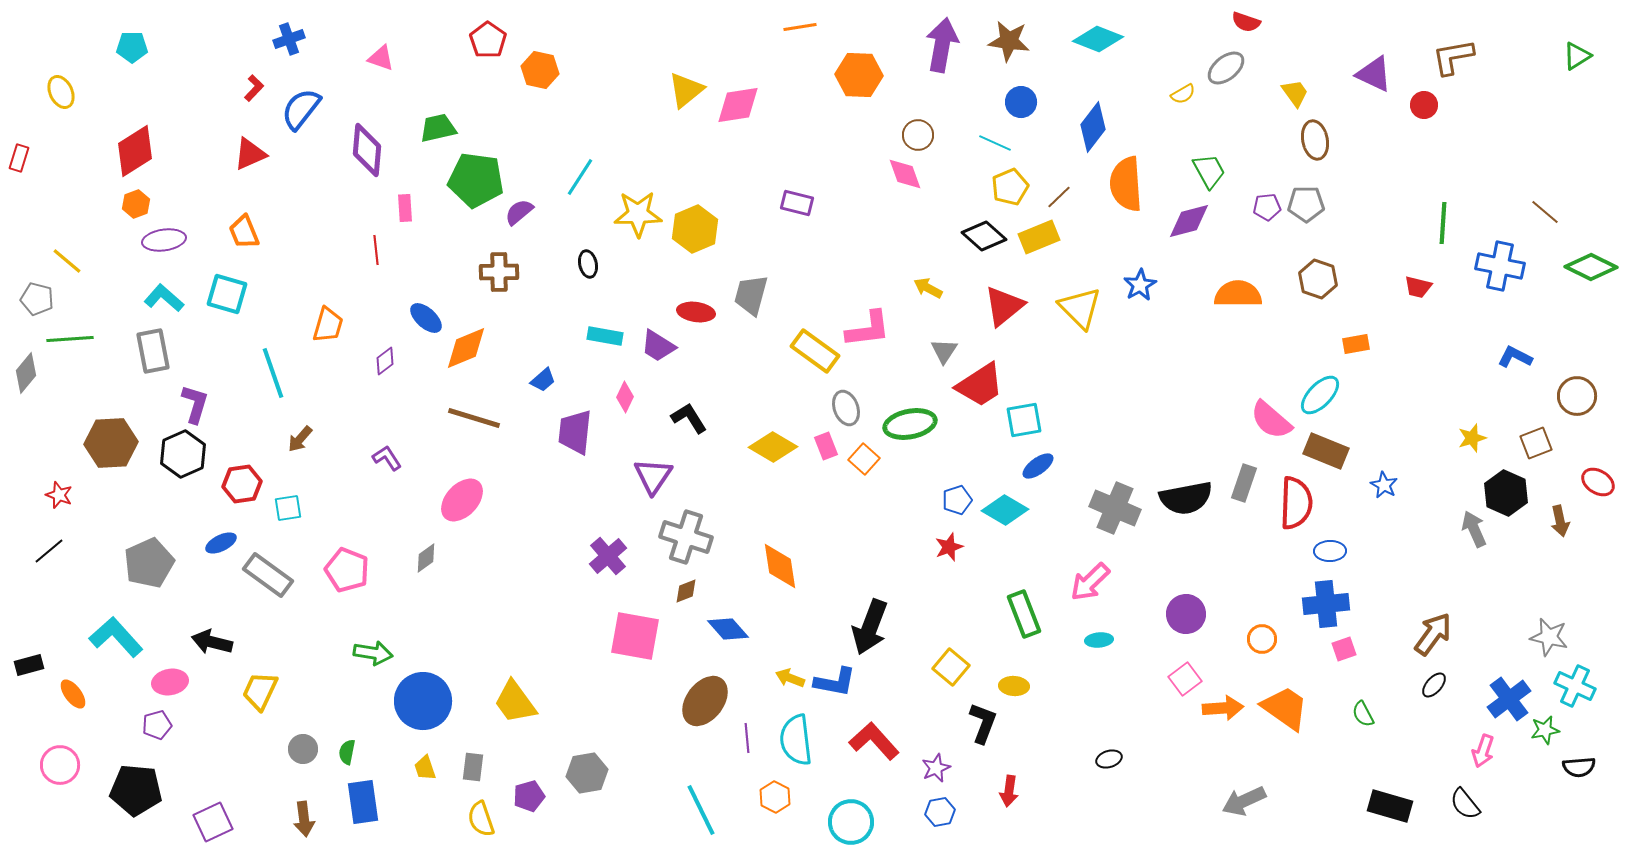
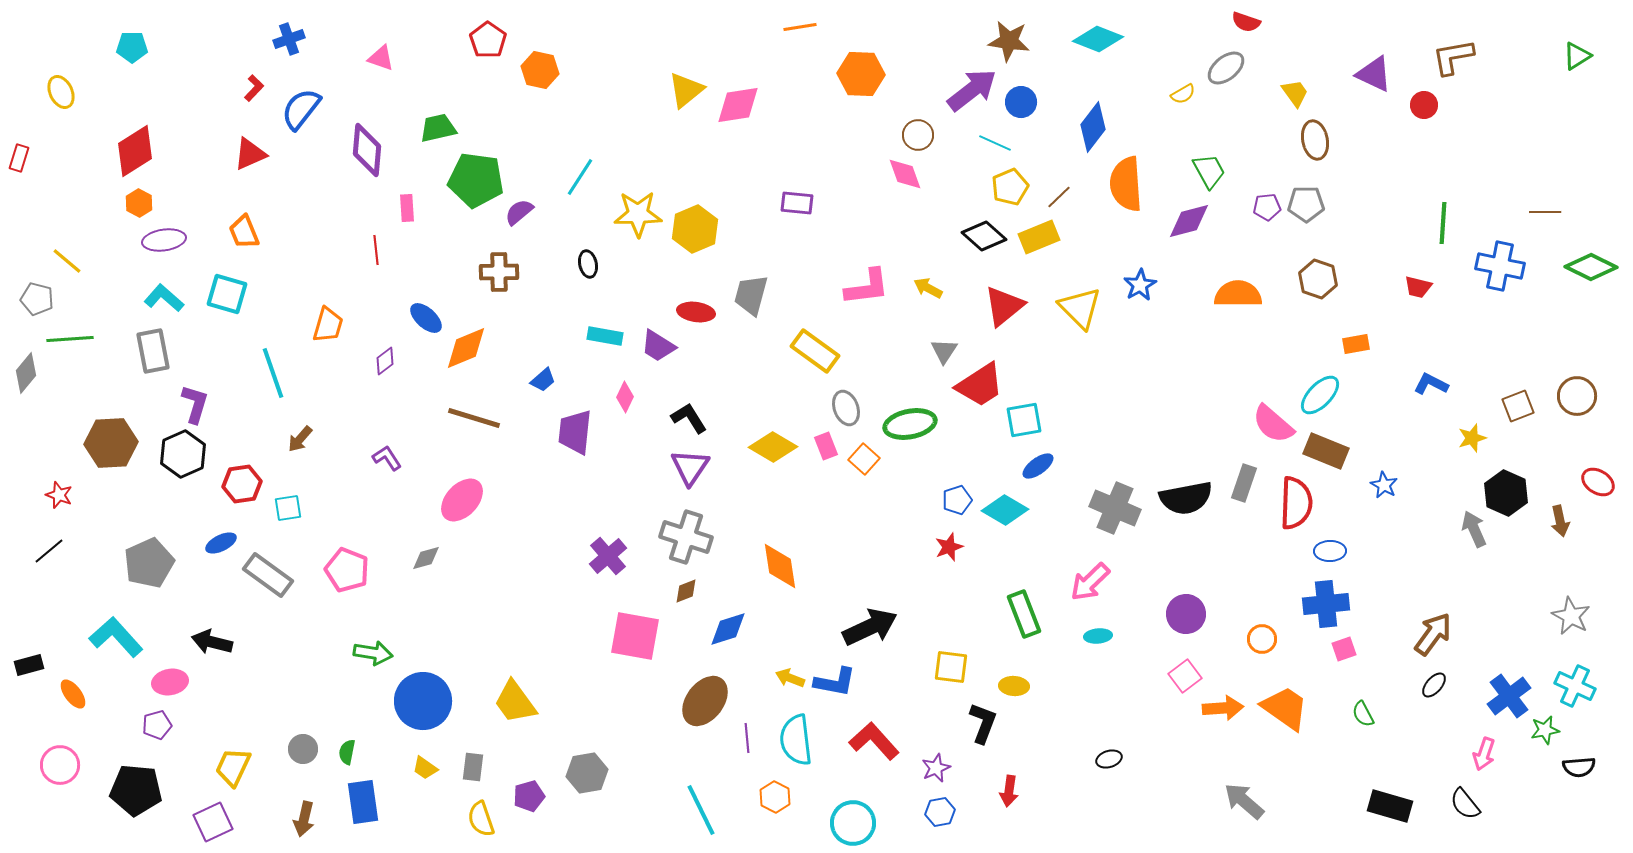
purple arrow at (942, 45): moved 30 px right, 45 px down; rotated 42 degrees clockwise
orange hexagon at (859, 75): moved 2 px right, 1 px up
purple rectangle at (797, 203): rotated 8 degrees counterclockwise
orange hexagon at (136, 204): moved 3 px right, 1 px up; rotated 12 degrees counterclockwise
pink rectangle at (405, 208): moved 2 px right
brown line at (1545, 212): rotated 40 degrees counterclockwise
pink L-shape at (868, 329): moved 1 px left, 42 px up
blue L-shape at (1515, 357): moved 84 px left, 27 px down
pink semicircle at (1271, 420): moved 2 px right, 4 px down
brown square at (1536, 443): moved 18 px left, 37 px up
purple triangle at (653, 476): moved 37 px right, 9 px up
gray diamond at (426, 558): rotated 20 degrees clockwise
black arrow at (870, 627): rotated 136 degrees counterclockwise
blue diamond at (728, 629): rotated 66 degrees counterclockwise
gray star at (1549, 637): moved 22 px right, 21 px up; rotated 15 degrees clockwise
cyan ellipse at (1099, 640): moved 1 px left, 4 px up
yellow square at (951, 667): rotated 33 degrees counterclockwise
pink square at (1185, 679): moved 3 px up
yellow trapezoid at (260, 691): moved 27 px left, 76 px down
blue cross at (1509, 699): moved 3 px up
pink arrow at (1483, 751): moved 1 px right, 3 px down
yellow trapezoid at (425, 768): rotated 36 degrees counterclockwise
gray arrow at (1244, 801): rotated 66 degrees clockwise
brown arrow at (304, 819): rotated 20 degrees clockwise
cyan circle at (851, 822): moved 2 px right, 1 px down
